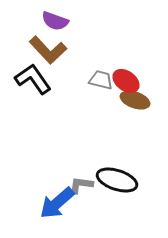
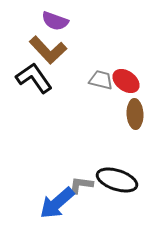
black L-shape: moved 1 px right, 1 px up
brown ellipse: moved 14 px down; rotated 68 degrees clockwise
